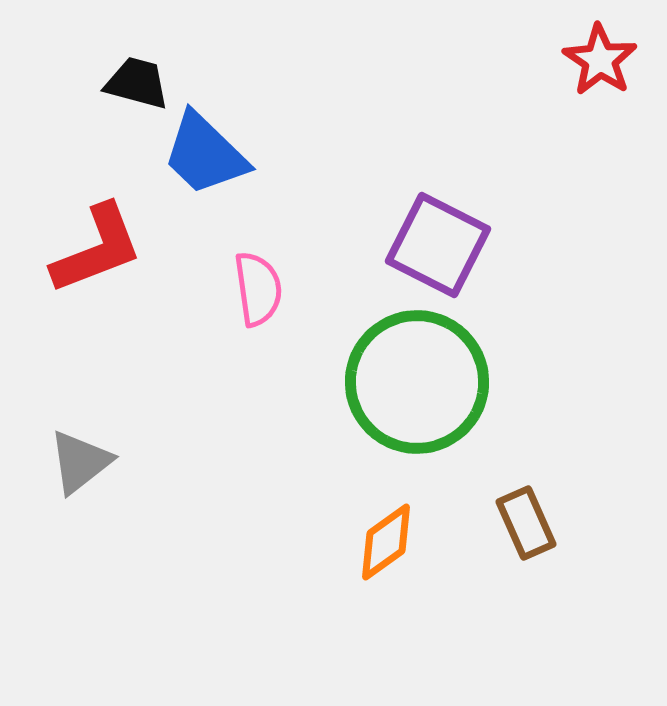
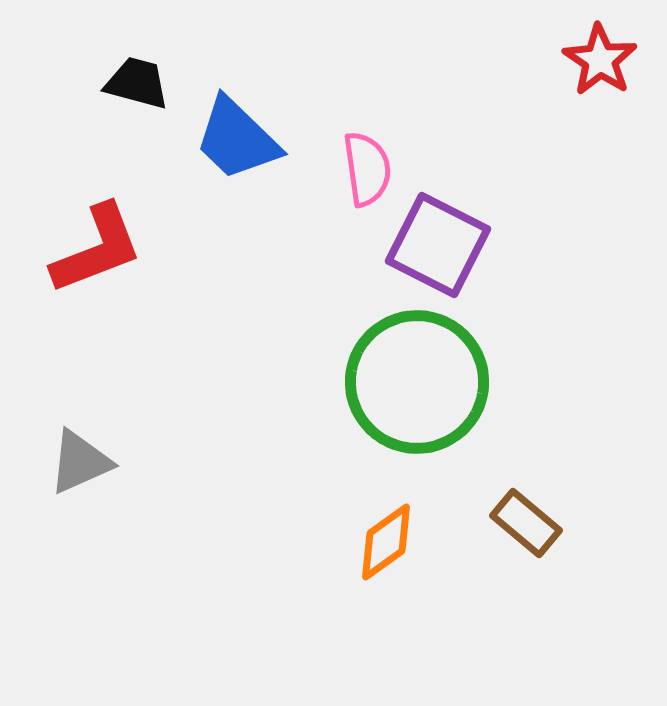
blue trapezoid: moved 32 px right, 15 px up
pink semicircle: moved 109 px right, 120 px up
gray triangle: rotated 14 degrees clockwise
brown rectangle: rotated 26 degrees counterclockwise
